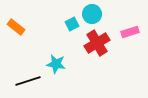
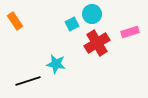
orange rectangle: moved 1 px left, 6 px up; rotated 18 degrees clockwise
